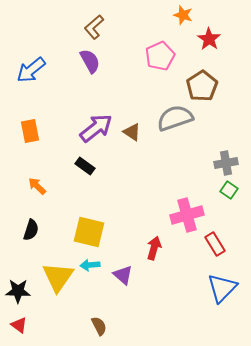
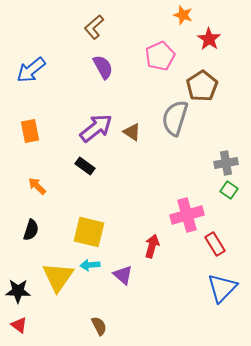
purple semicircle: moved 13 px right, 6 px down
gray semicircle: rotated 54 degrees counterclockwise
red arrow: moved 2 px left, 2 px up
